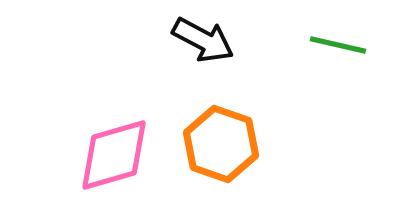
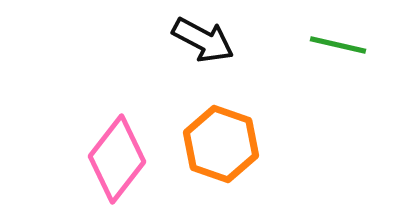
pink diamond: moved 3 px right, 4 px down; rotated 36 degrees counterclockwise
